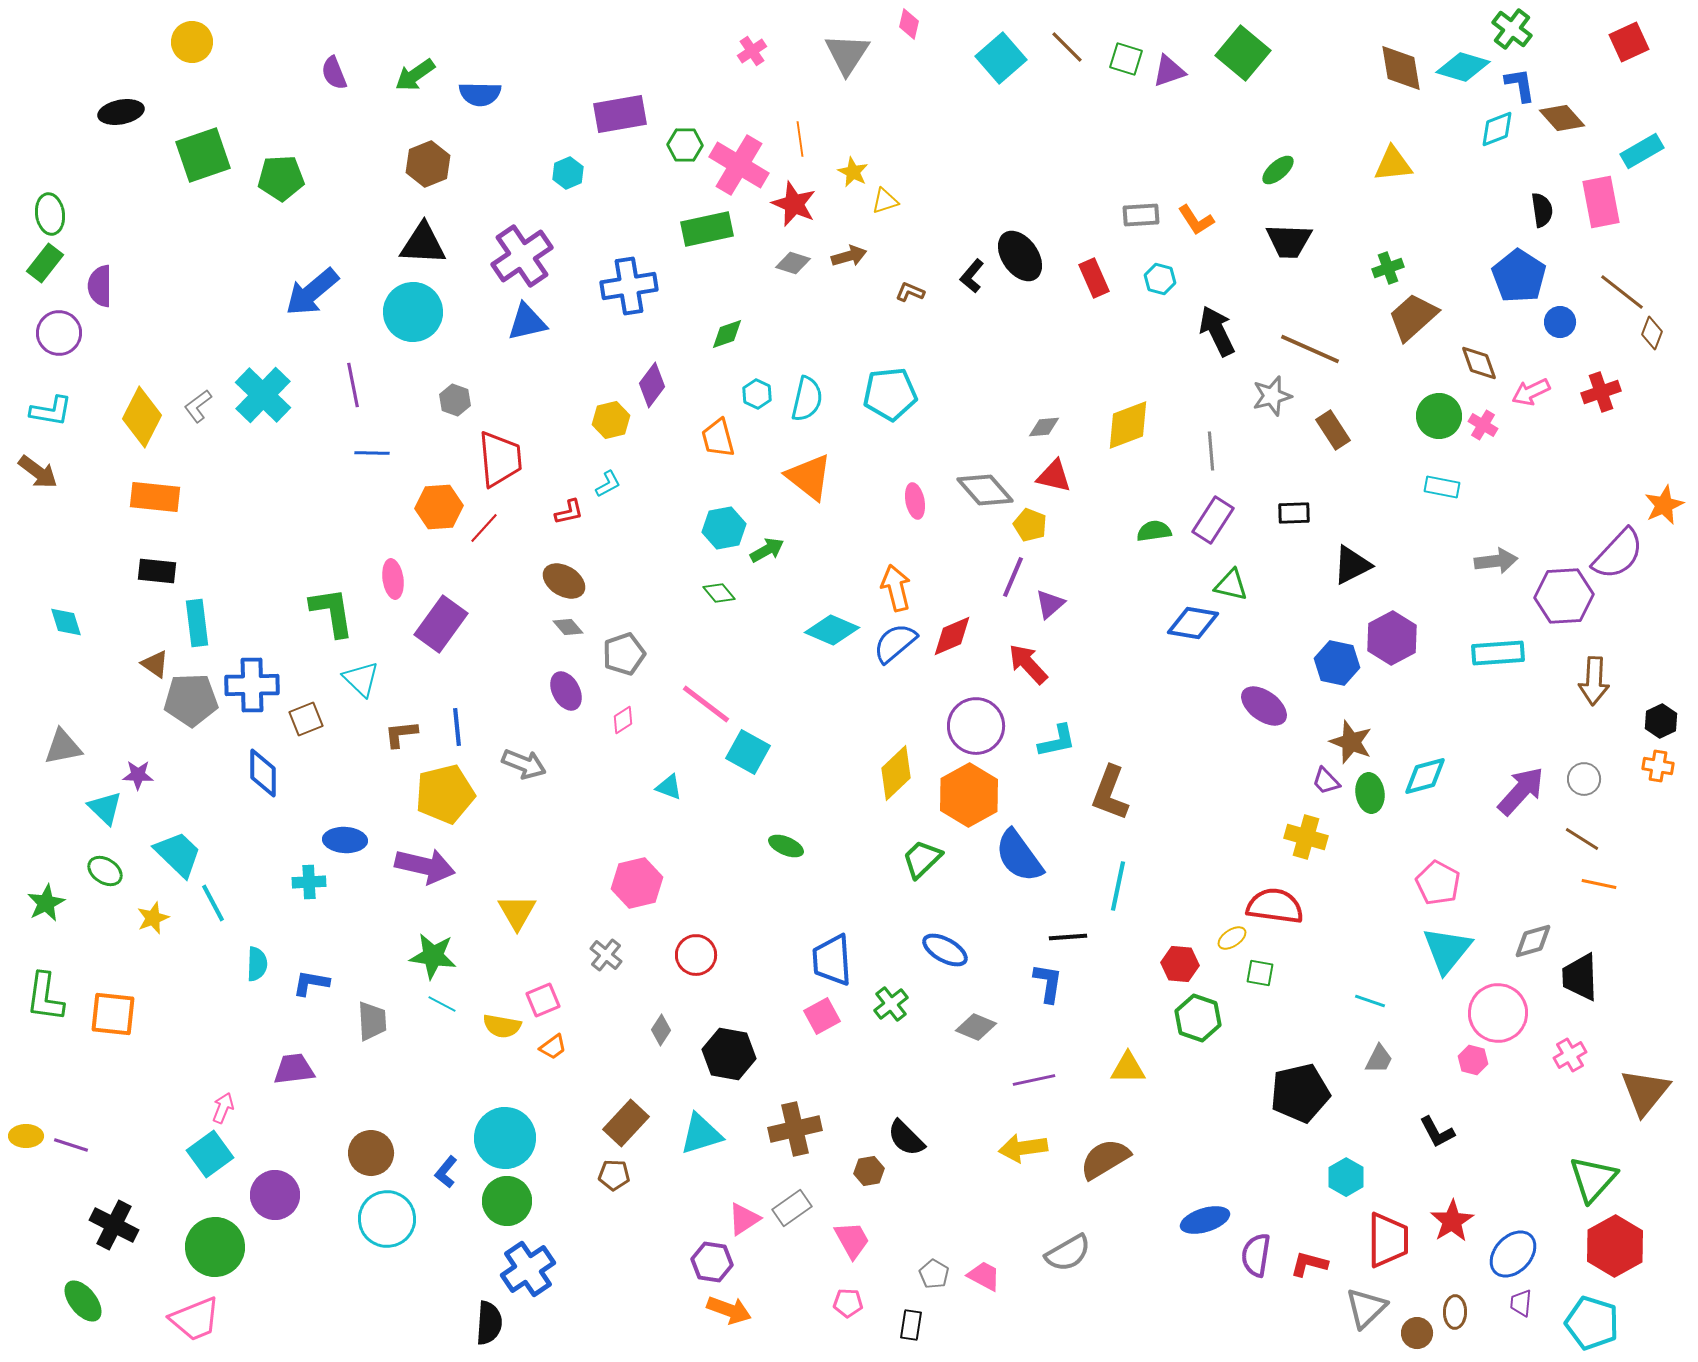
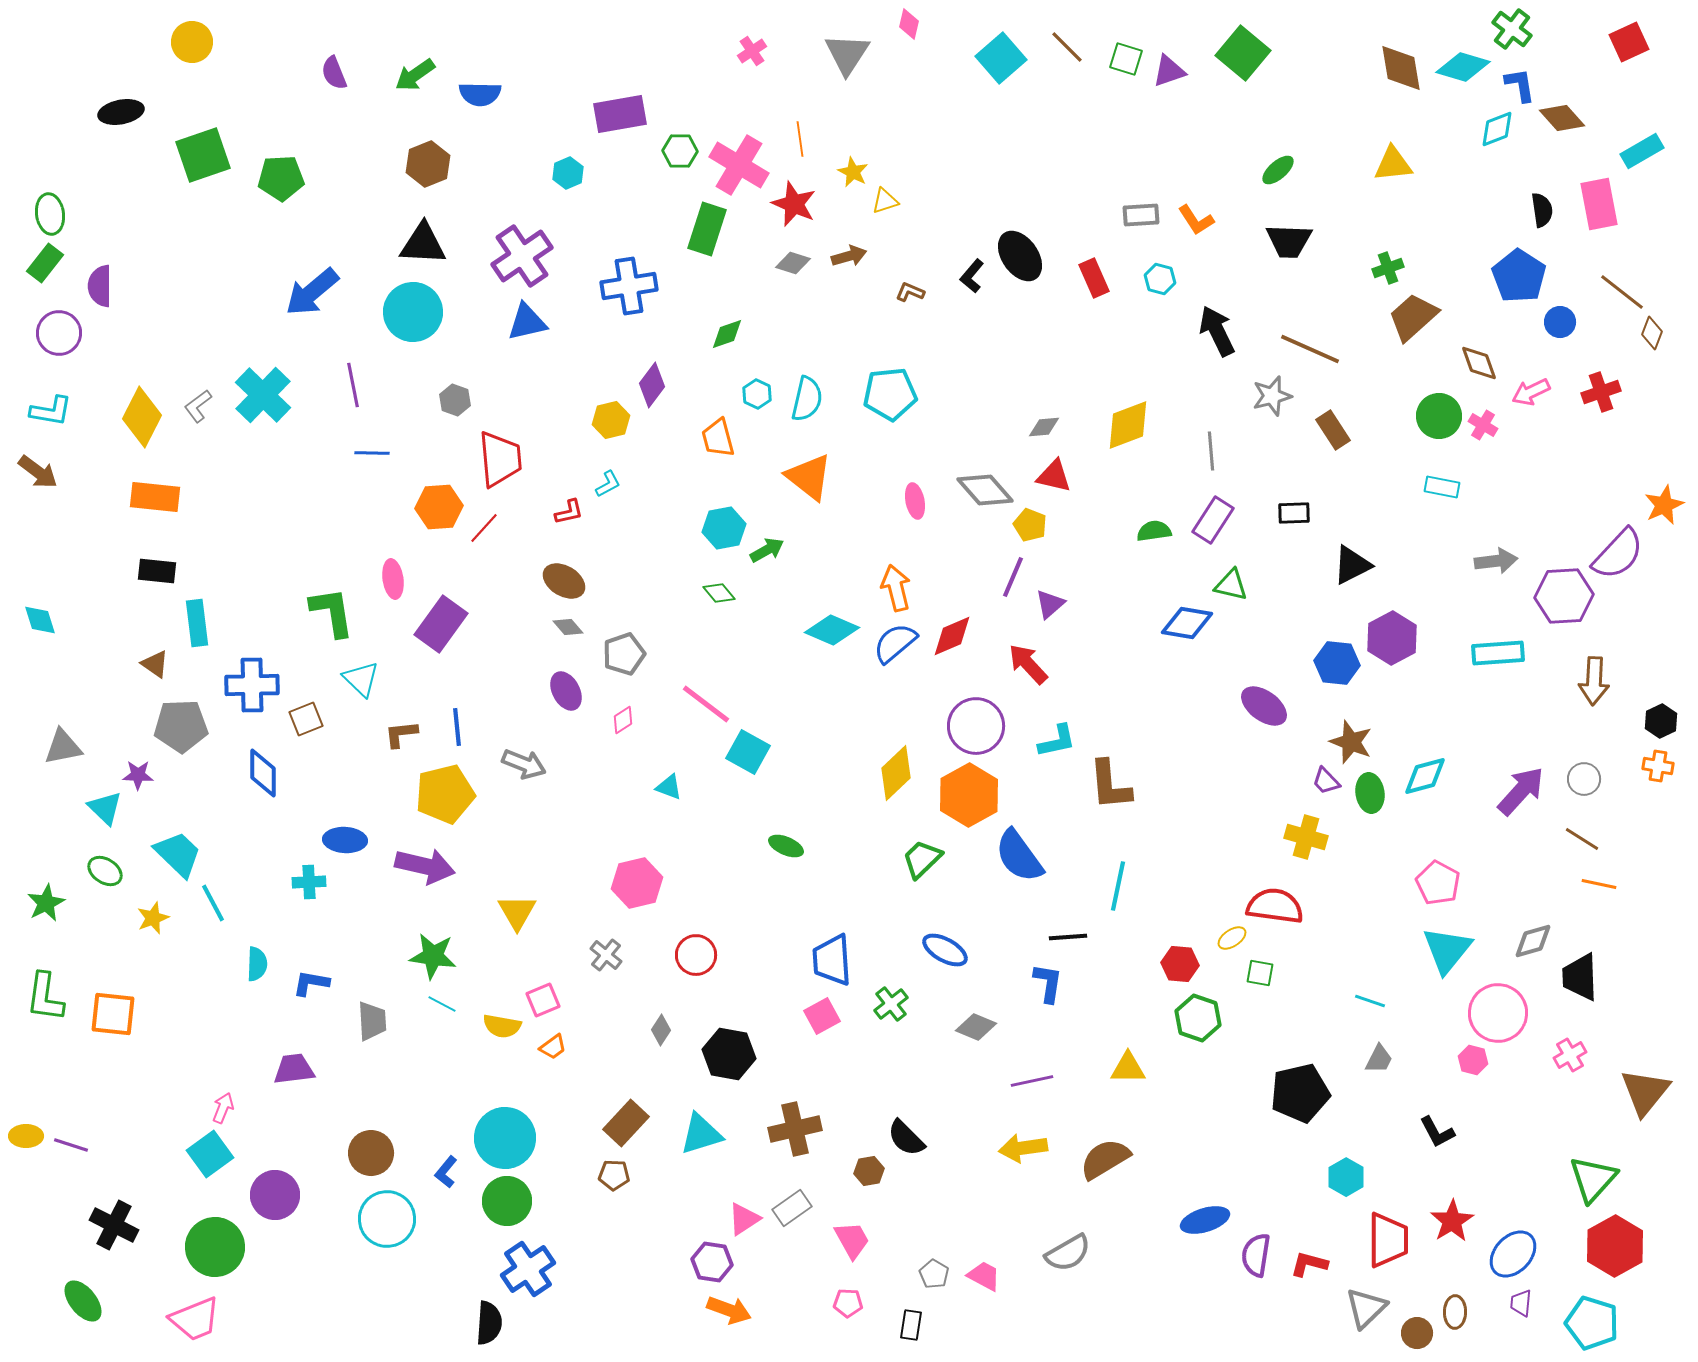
green hexagon at (685, 145): moved 5 px left, 6 px down
pink rectangle at (1601, 202): moved 2 px left, 2 px down
green rectangle at (707, 229): rotated 60 degrees counterclockwise
cyan diamond at (66, 622): moved 26 px left, 2 px up
blue diamond at (1193, 623): moved 6 px left
blue hexagon at (1337, 663): rotated 6 degrees counterclockwise
gray pentagon at (191, 700): moved 10 px left, 26 px down
brown L-shape at (1110, 793): moved 8 px up; rotated 26 degrees counterclockwise
purple line at (1034, 1080): moved 2 px left, 1 px down
